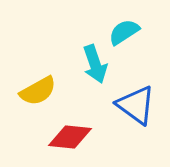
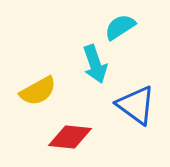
cyan semicircle: moved 4 px left, 5 px up
